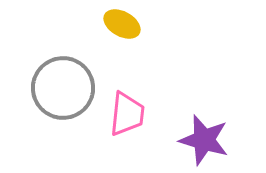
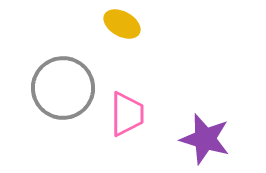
pink trapezoid: rotated 6 degrees counterclockwise
purple star: moved 1 px right, 1 px up
